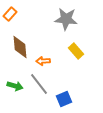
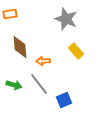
orange rectangle: rotated 40 degrees clockwise
gray star: rotated 15 degrees clockwise
green arrow: moved 1 px left, 1 px up
blue square: moved 1 px down
